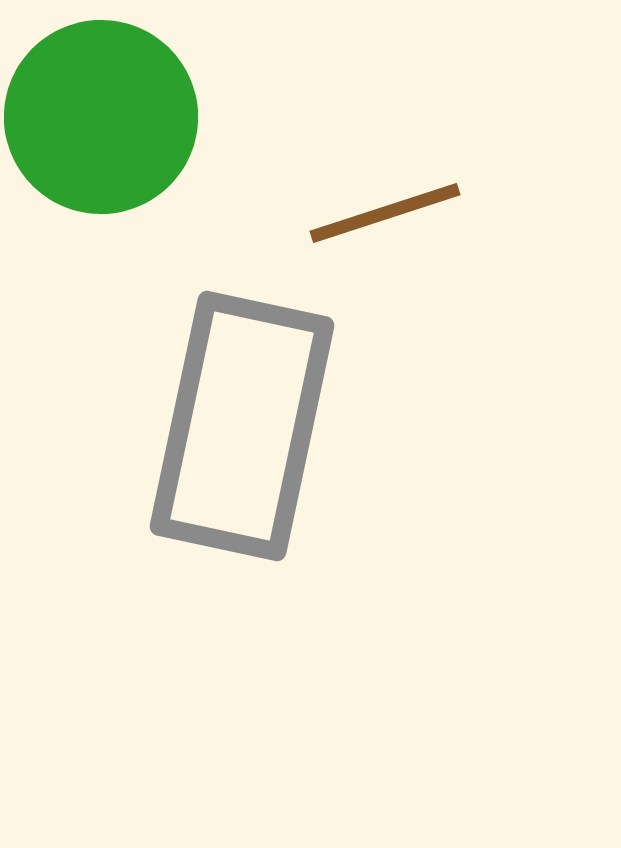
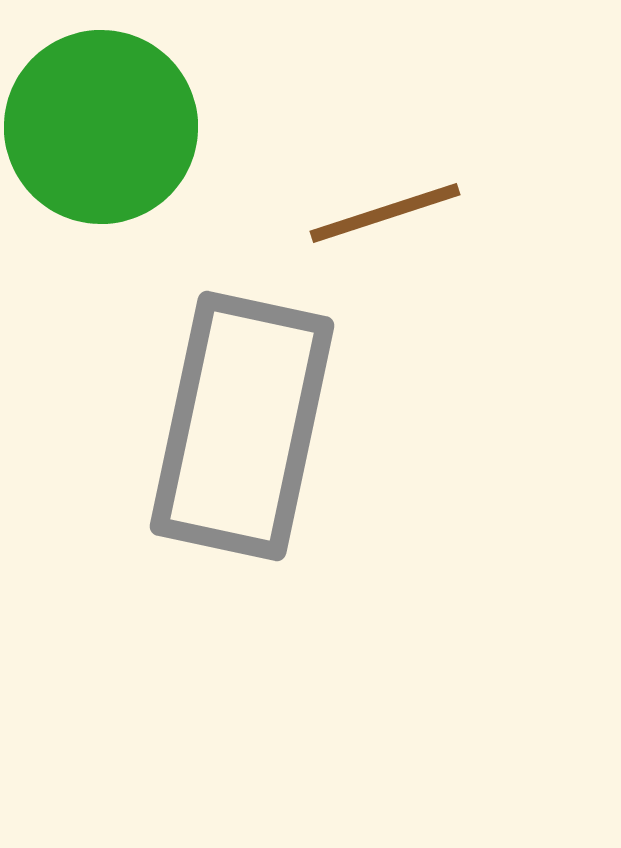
green circle: moved 10 px down
